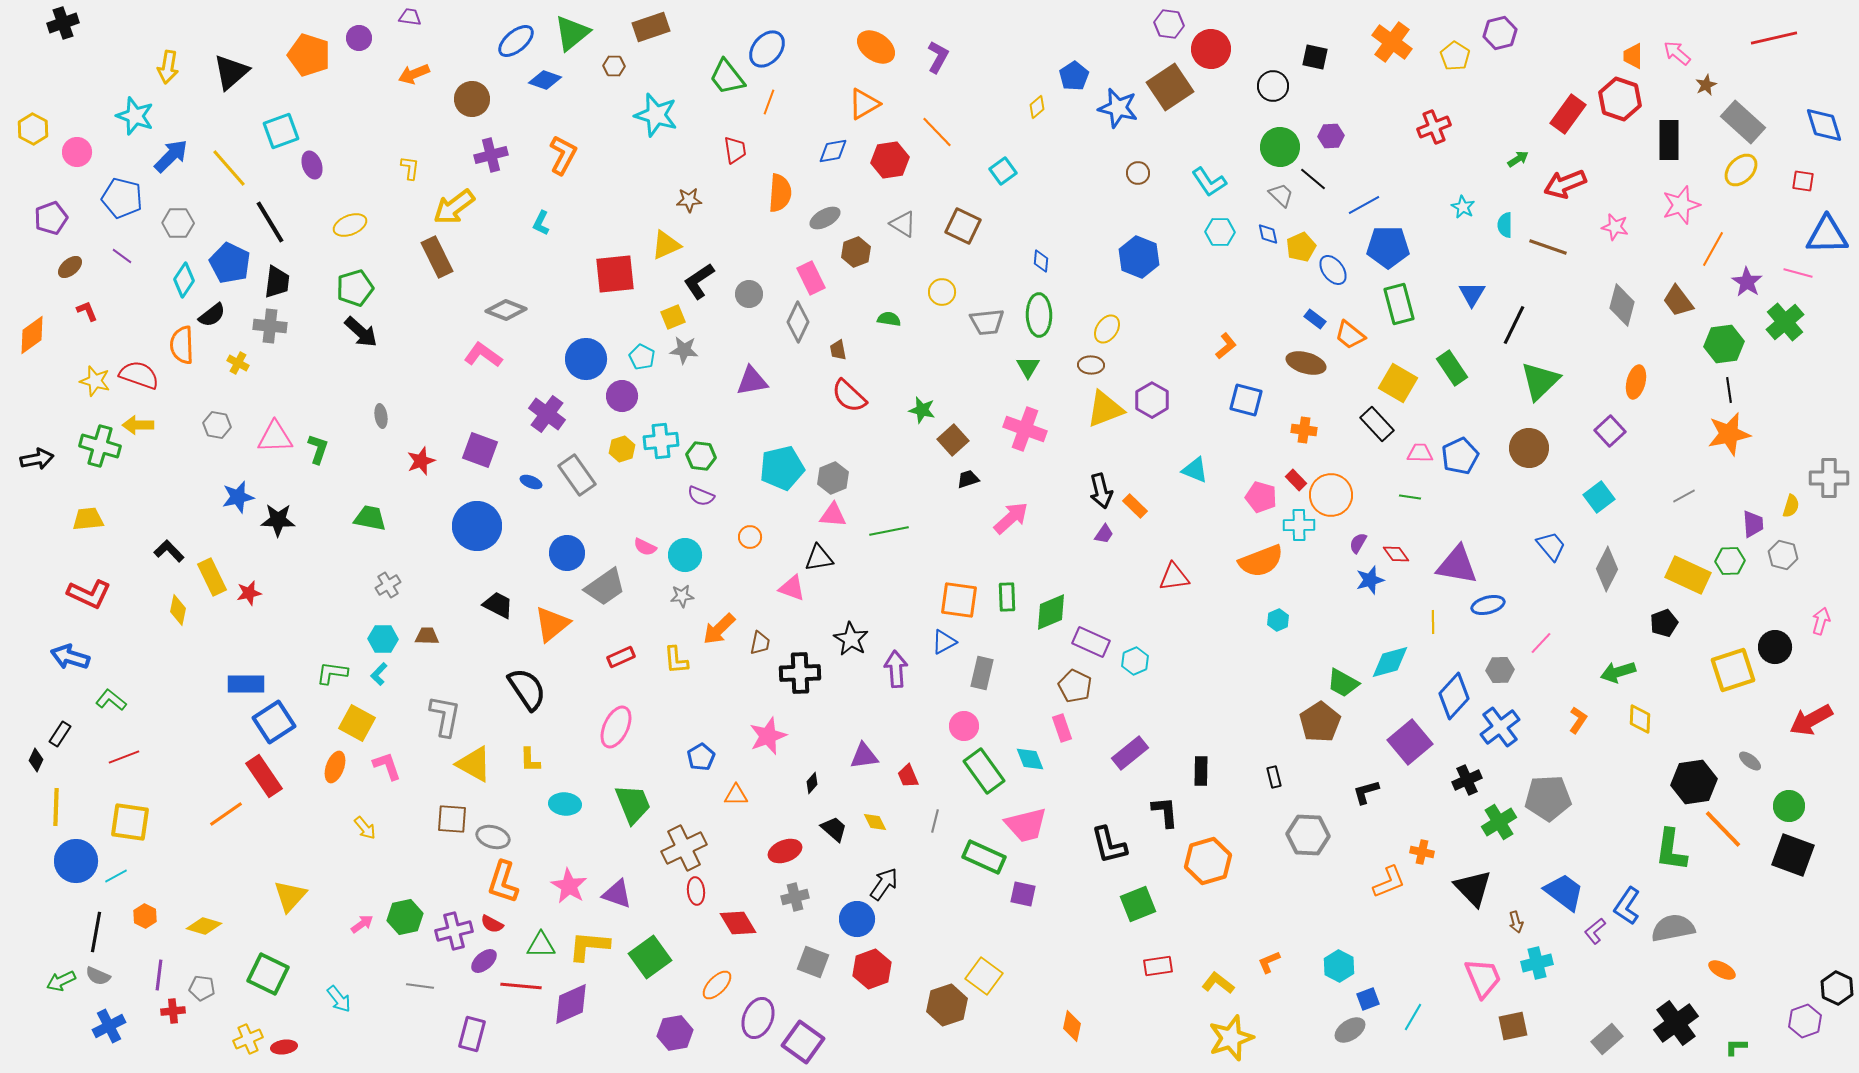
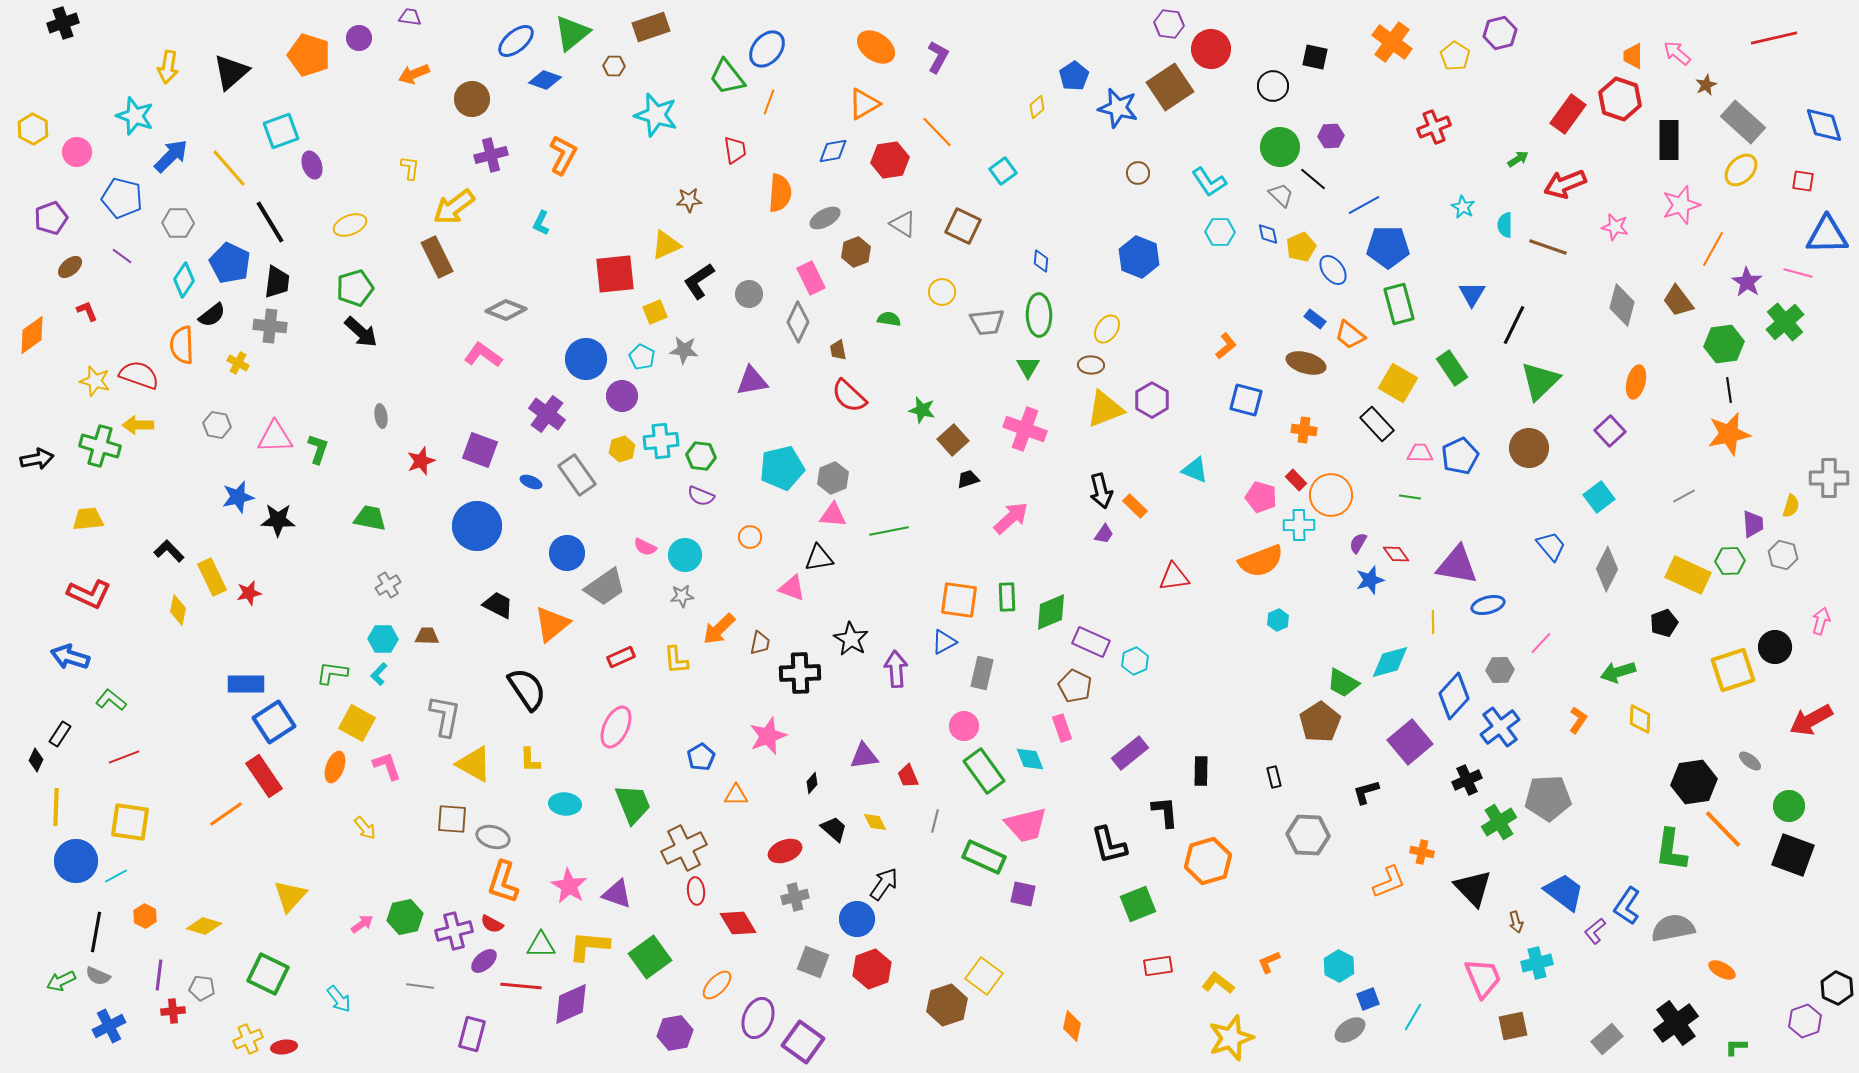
yellow square at (673, 317): moved 18 px left, 5 px up
